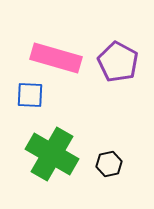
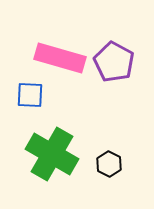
pink rectangle: moved 4 px right
purple pentagon: moved 4 px left
black hexagon: rotated 20 degrees counterclockwise
